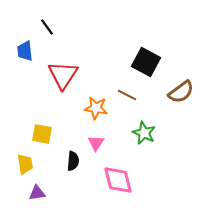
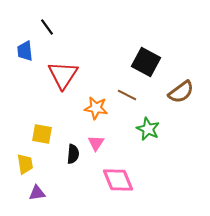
green star: moved 4 px right, 4 px up
black semicircle: moved 7 px up
pink diamond: rotated 8 degrees counterclockwise
